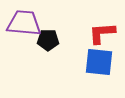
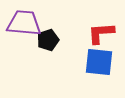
red L-shape: moved 1 px left
black pentagon: rotated 20 degrees counterclockwise
